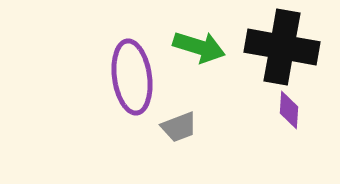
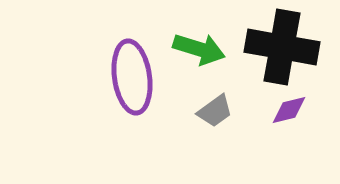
green arrow: moved 2 px down
purple diamond: rotated 72 degrees clockwise
gray trapezoid: moved 36 px right, 16 px up; rotated 15 degrees counterclockwise
